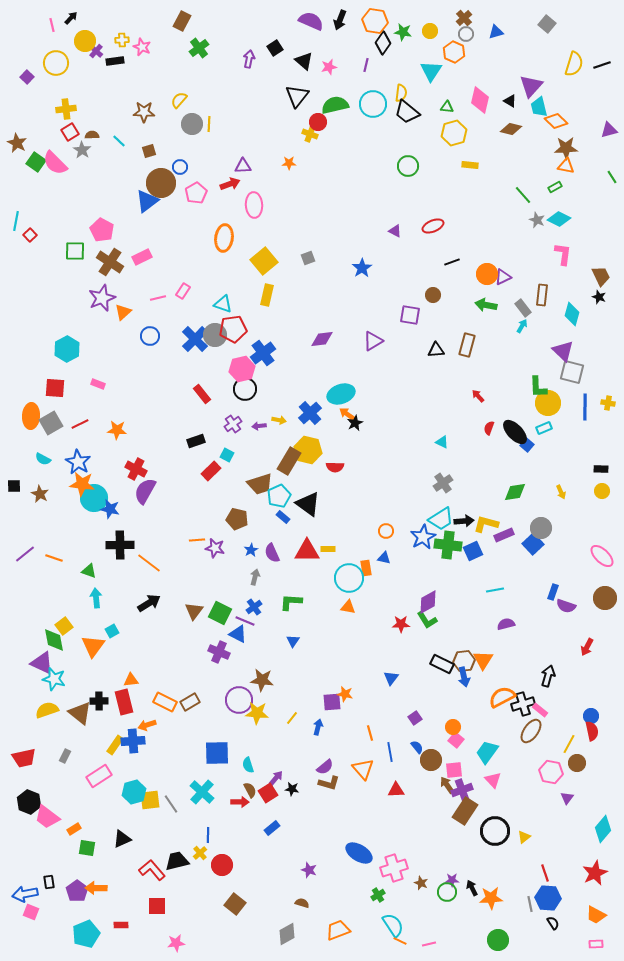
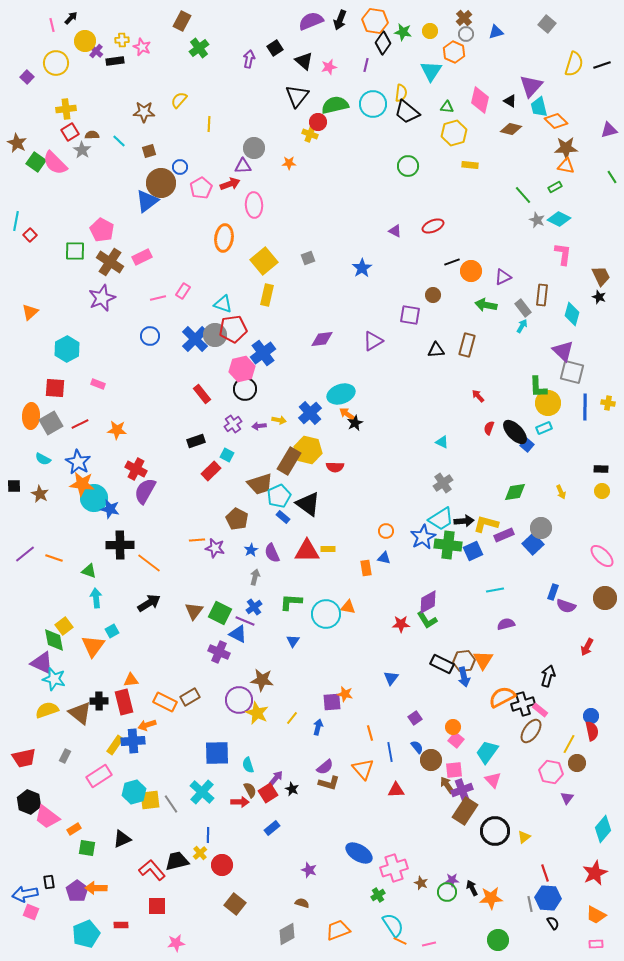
purple semicircle at (311, 21): rotated 45 degrees counterclockwise
gray circle at (192, 124): moved 62 px right, 24 px down
pink pentagon at (196, 193): moved 5 px right, 5 px up
orange circle at (487, 274): moved 16 px left, 3 px up
orange triangle at (123, 312): moved 93 px left
brown pentagon at (237, 519): rotated 15 degrees clockwise
cyan circle at (349, 578): moved 23 px left, 36 px down
brown rectangle at (190, 702): moved 5 px up
yellow star at (257, 713): rotated 20 degrees clockwise
black star at (292, 789): rotated 16 degrees clockwise
